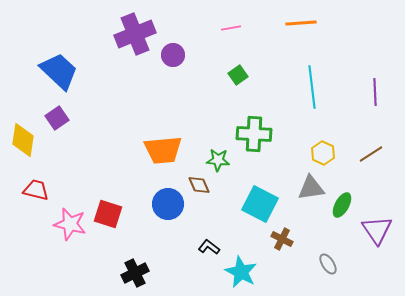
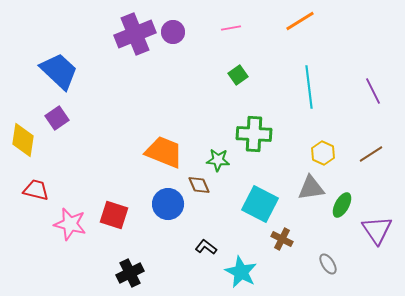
orange line: moved 1 px left, 2 px up; rotated 28 degrees counterclockwise
purple circle: moved 23 px up
cyan line: moved 3 px left
purple line: moved 2 px left, 1 px up; rotated 24 degrees counterclockwise
orange trapezoid: moved 1 px right, 2 px down; rotated 153 degrees counterclockwise
red square: moved 6 px right, 1 px down
black L-shape: moved 3 px left
black cross: moved 5 px left
